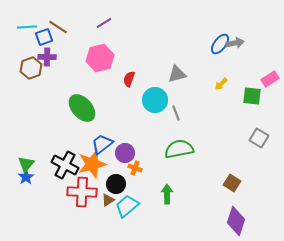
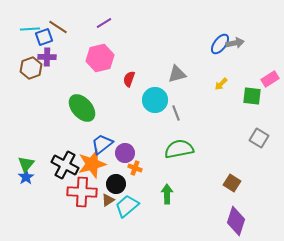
cyan line: moved 3 px right, 2 px down
